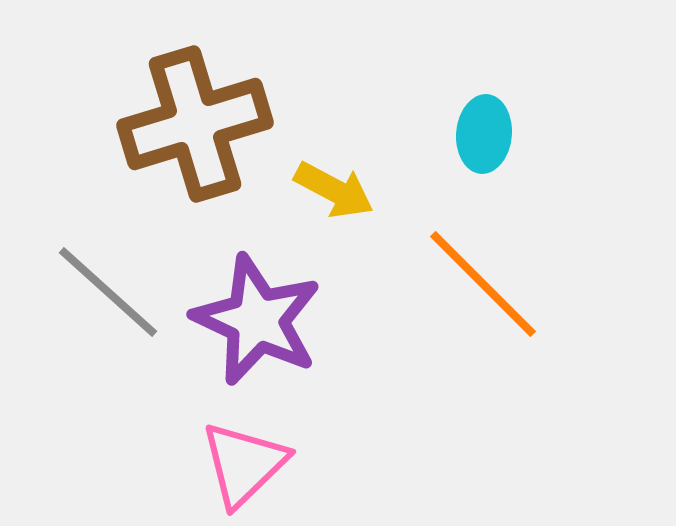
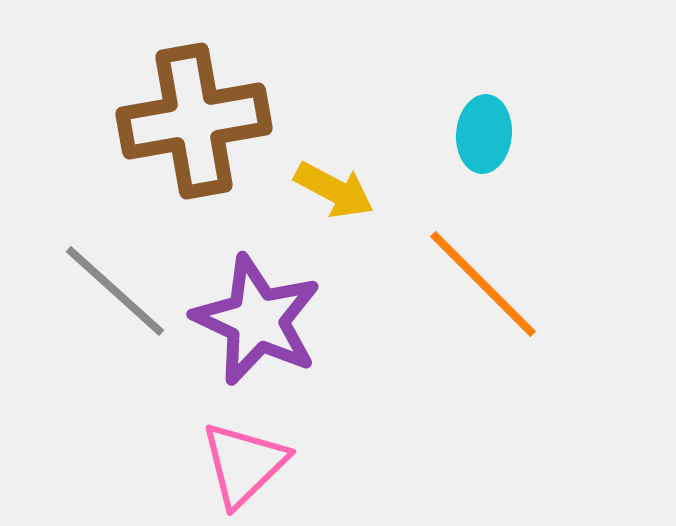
brown cross: moved 1 px left, 3 px up; rotated 7 degrees clockwise
gray line: moved 7 px right, 1 px up
